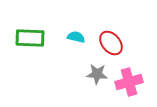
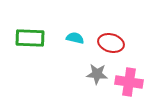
cyan semicircle: moved 1 px left, 1 px down
red ellipse: rotated 35 degrees counterclockwise
pink cross: rotated 24 degrees clockwise
